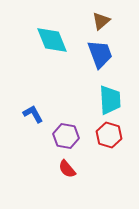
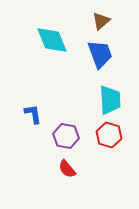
blue L-shape: rotated 20 degrees clockwise
